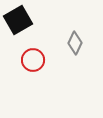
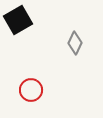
red circle: moved 2 px left, 30 px down
